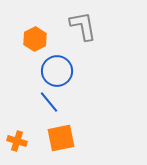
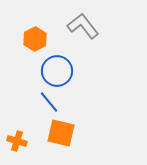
gray L-shape: rotated 28 degrees counterclockwise
orange square: moved 5 px up; rotated 24 degrees clockwise
